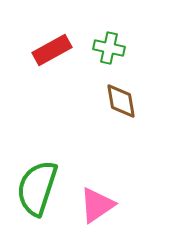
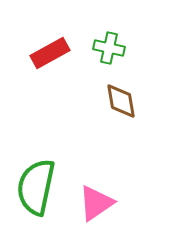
red rectangle: moved 2 px left, 3 px down
green semicircle: moved 1 px left, 1 px up; rotated 6 degrees counterclockwise
pink triangle: moved 1 px left, 2 px up
